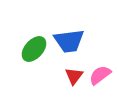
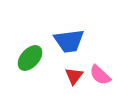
green ellipse: moved 4 px left, 9 px down
pink semicircle: rotated 100 degrees counterclockwise
